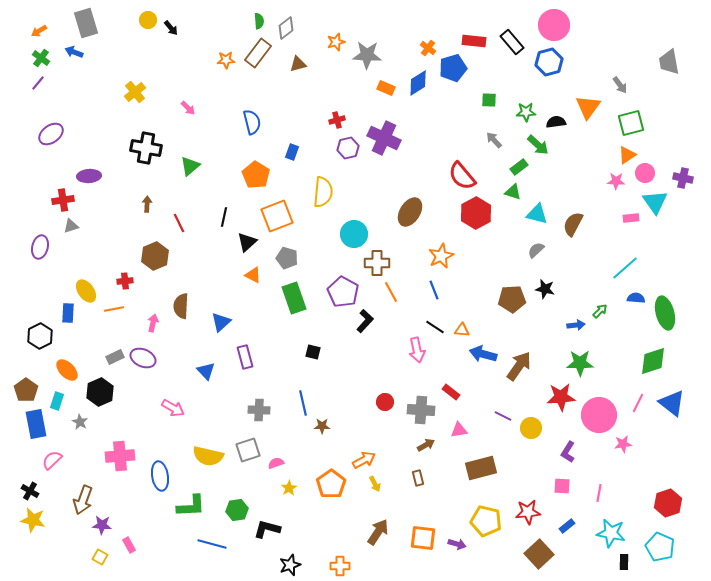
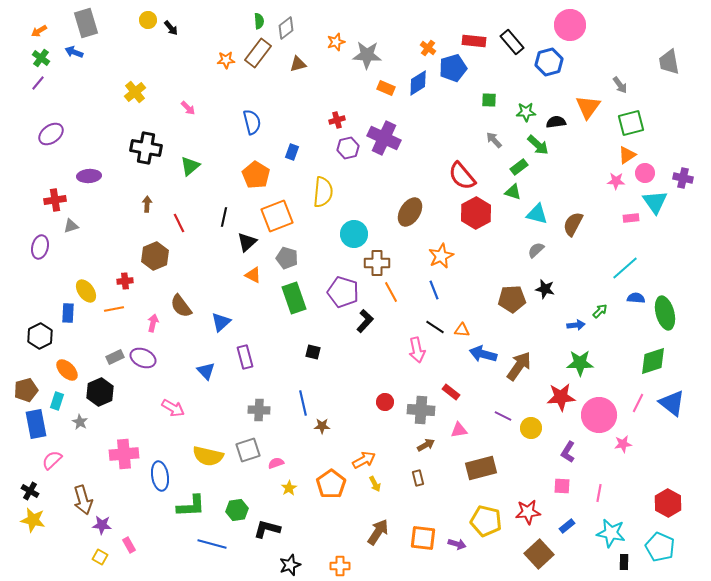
pink circle at (554, 25): moved 16 px right
red cross at (63, 200): moved 8 px left
purple pentagon at (343, 292): rotated 12 degrees counterclockwise
brown semicircle at (181, 306): rotated 40 degrees counterclockwise
brown pentagon at (26, 390): rotated 20 degrees clockwise
pink cross at (120, 456): moved 4 px right, 2 px up
brown arrow at (83, 500): rotated 36 degrees counterclockwise
red hexagon at (668, 503): rotated 12 degrees counterclockwise
